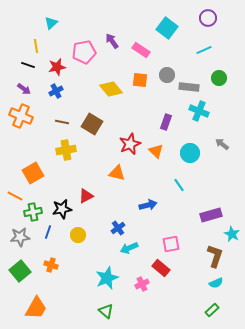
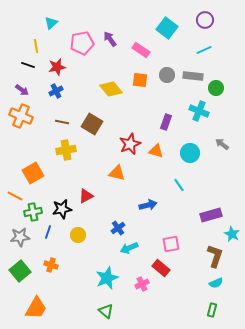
purple circle at (208, 18): moved 3 px left, 2 px down
purple arrow at (112, 41): moved 2 px left, 2 px up
pink pentagon at (84, 52): moved 2 px left, 9 px up
green circle at (219, 78): moved 3 px left, 10 px down
gray rectangle at (189, 87): moved 4 px right, 11 px up
purple arrow at (24, 89): moved 2 px left, 1 px down
orange triangle at (156, 151): rotated 28 degrees counterclockwise
green rectangle at (212, 310): rotated 32 degrees counterclockwise
